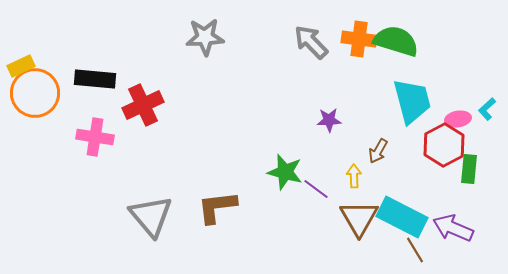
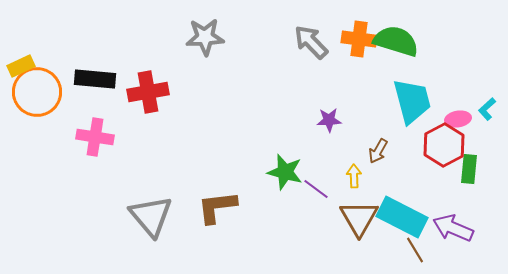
orange circle: moved 2 px right, 1 px up
red cross: moved 5 px right, 13 px up; rotated 15 degrees clockwise
